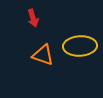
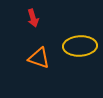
orange triangle: moved 4 px left, 3 px down
